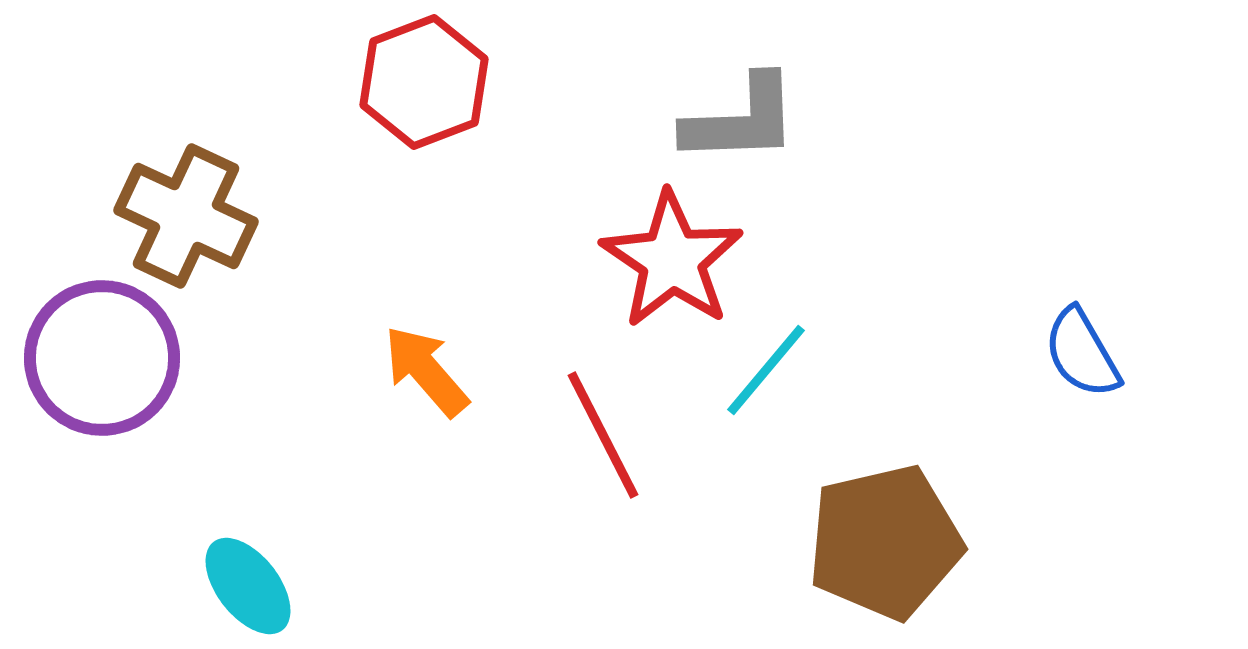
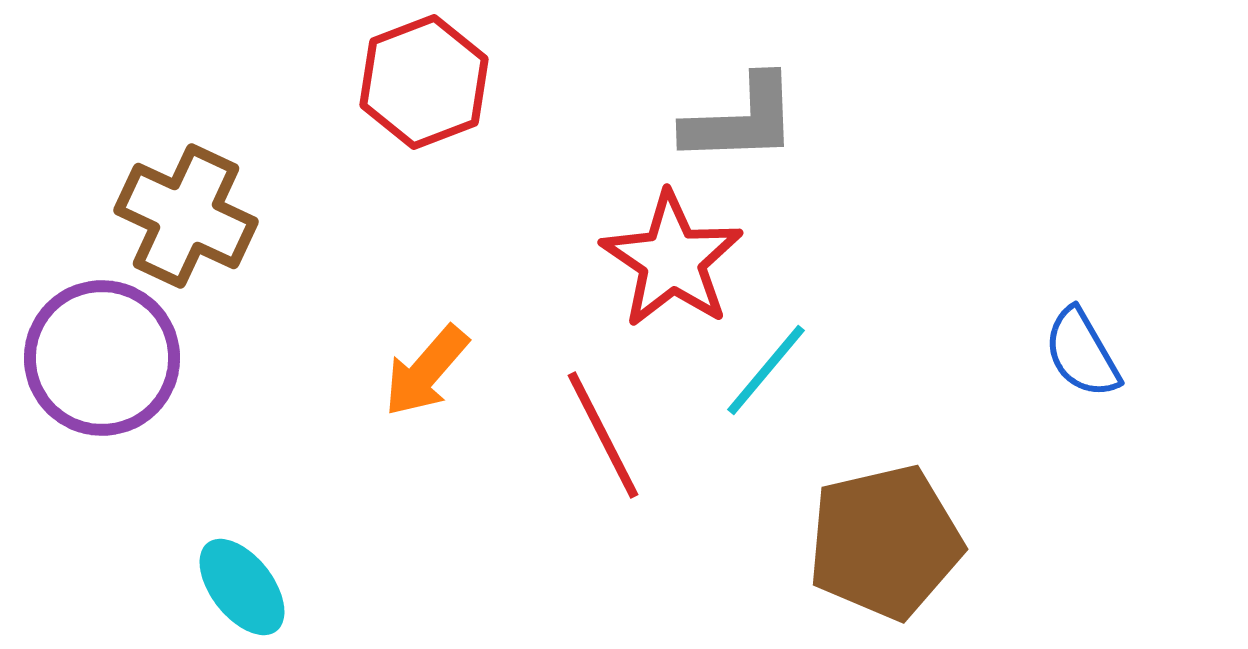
orange arrow: rotated 98 degrees counterclockwise
cyan ellipse: moved 6 px left, 1 px down
